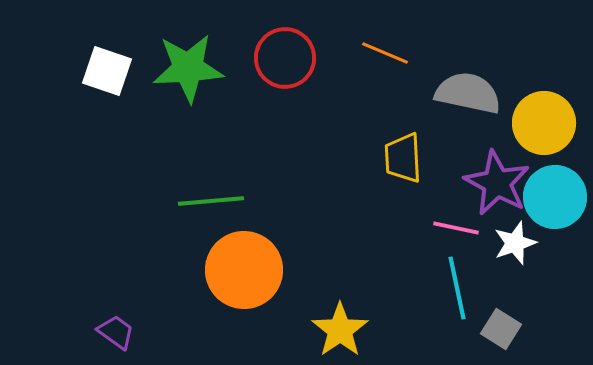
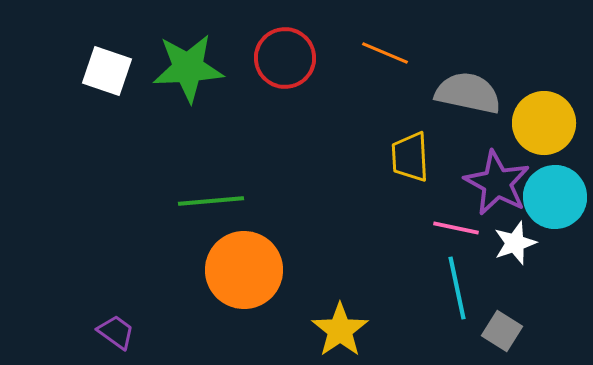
yellow trapezoid: moved 7 px right, 1 px up
gray square: moved 1 px right, 2 px down
